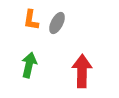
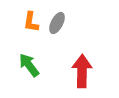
orange L-shape: moved 2 px down
green arrow: rotated 50 degrees counterclockwise
